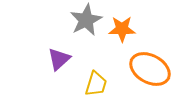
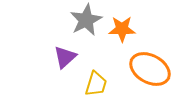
purple triangle: moved 6 px right, 2 px up
